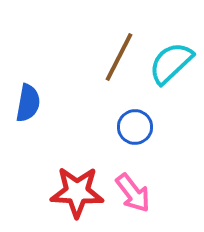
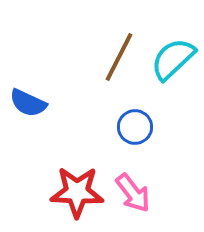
cyan semicircle: moved 2 px right, 4 px up
blue semicircle: rotated 105 degrees clockwise
